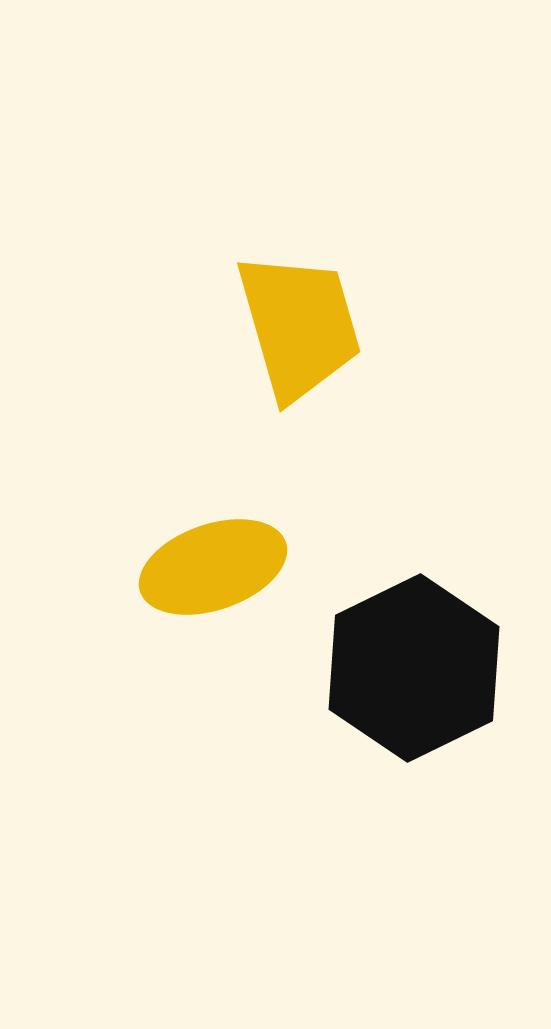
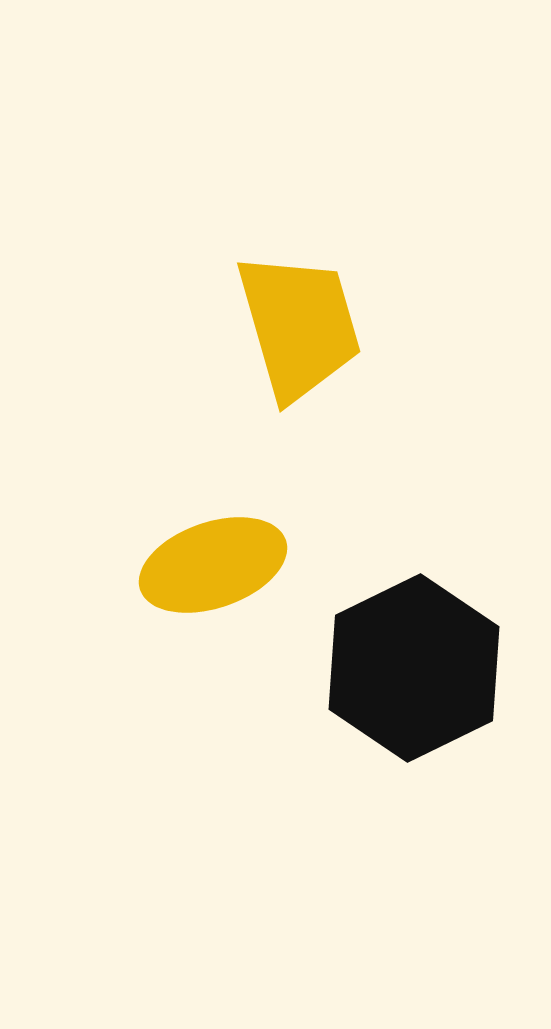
yellow ellipse: moved 2 px up
